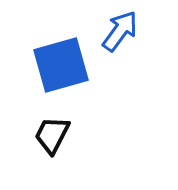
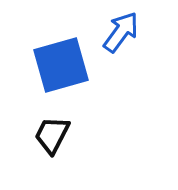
blue arrow: moved 1 px right, 1 px down
